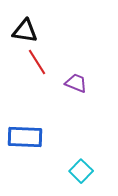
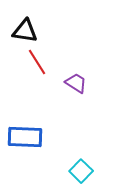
purple trapezoid: rotated 10 degrees clockwise
